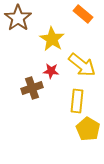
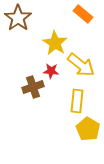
yellow star: moved 3 px right, 4 px down
yellow arrow: moved 1 px left
brown cross: moved 1 px right, 1 px up
